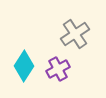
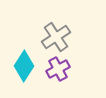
gray cross: moved 19 px left, 3 px down
